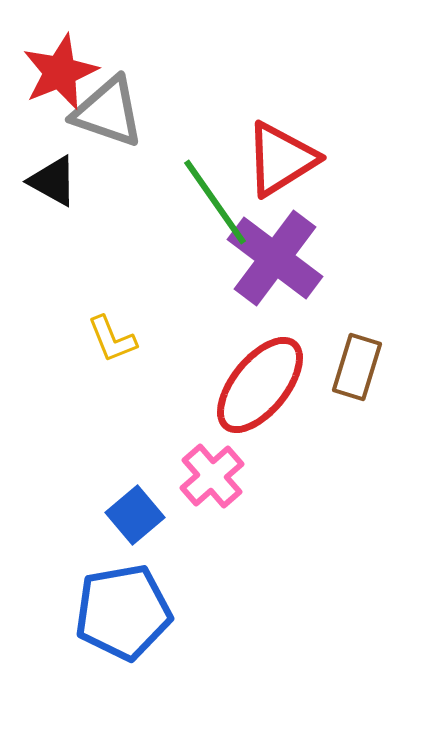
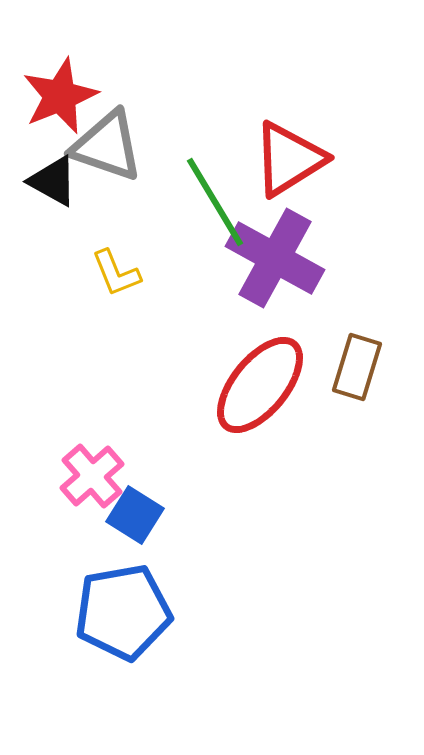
red star: moved 24 px down
gray triangle: moved 1 px left, 34 px down
red triangle: moved 8 px right
green line: rotated 4 degrees clockwise
purple cross: rotated 8 degrees counterclockwise
yellow L-shape: moved 4 px right, 66 px up
pink cross: moved 120 px left
blue square: rotated 18 degrees counterclockwise
